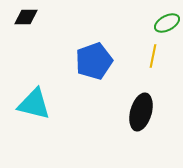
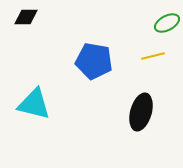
yellow line: rotated 65 degrees clockwise
blue pentagon: rotated 30 degrees clockwise
